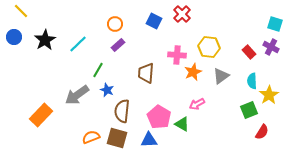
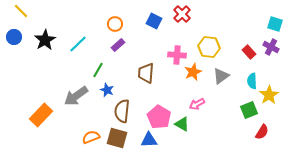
gray arrow: moved 1 px left, 1 px down
